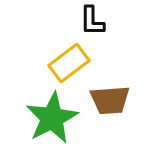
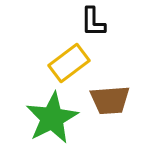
black L-shape: moved 1 px right, 1 px down
